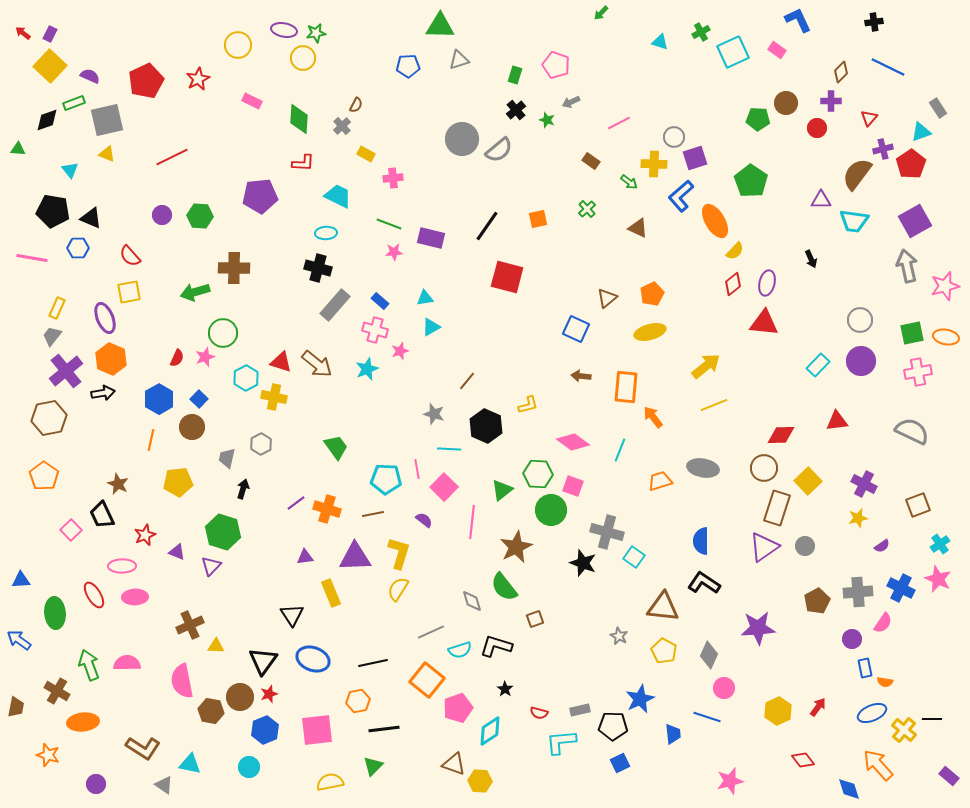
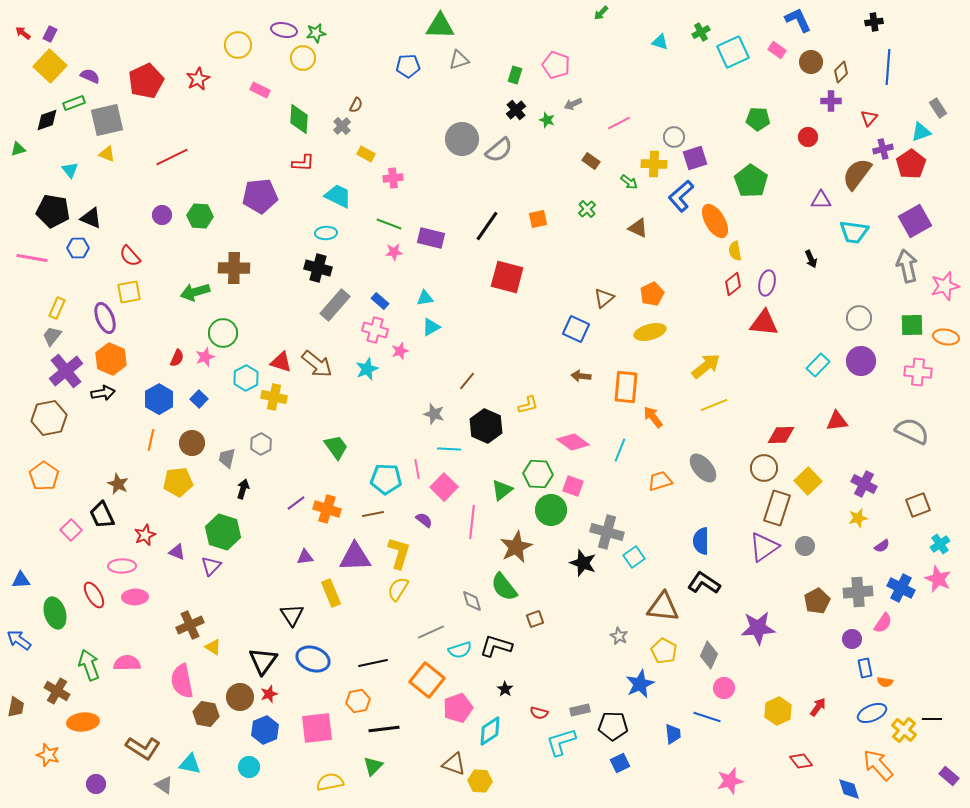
blue line at (888, 67): rotated 68 degrees clockwise
pink rectangle at (252, 101): moved 8 px right, 11 px up
gray arrow at (571, 102): moved 2 px right, 2 px down
brown circle at (786, 103): moved 25 px right, 41 px up
red circle at (817, 128): moved 9 px left, 9 px down
green triangle at (18, 149): rotated 21 degrees counterclockwise
cyan trapezoid at (854, 221): moved 11 px down
yellow semicircle at (735, 251): rotated 126 degrees clockwise
brown triangle at (607, 298): moved 3 px left
gray circle at (860, 320): moved 1 px left, 2 px up
green square at (912, 333): moved 8 px up; rotated 10 degrees clockwise
pink cross at (918, 372): rotated 16 degrees clockwise
brown circle at (192, 427): moved 16 px down
gray ellipse at (703, 468): rotated 40 degrees clockwise
cyan square at (634, 557): rotated 20 degrees clockwise
green ellipse at (55, 613): rotated 12 degrees counterclockwise
yellow triangle at (216, 646): moved 3 px left, 1 px down; rotated 30 degrees clockwise
blue star at (640, 699): moved 15 px up
brown hexagon at (211, 711): moved 5 px left, 3 px down
pink square at (317, 730): moved 2 px up
cyan L-shape at (561, 742): rotated 12 degrees counterclockwise
red diamond at (803, 760): moved 2 px left, 1 px down
